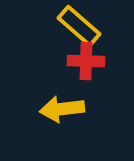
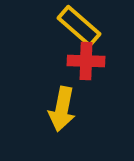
yellow arrow: rotated 72 degrees counterclockwise
